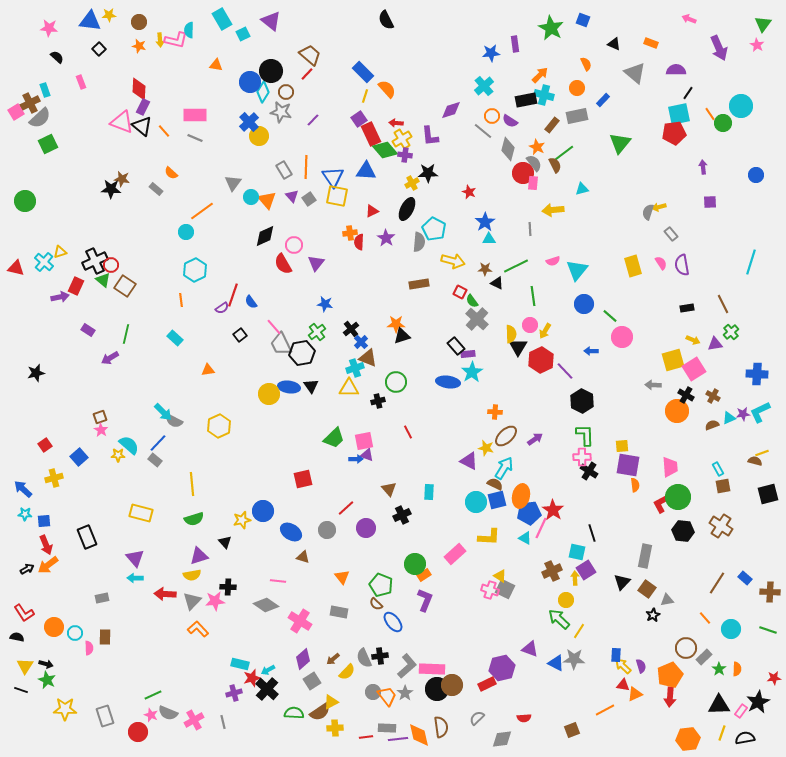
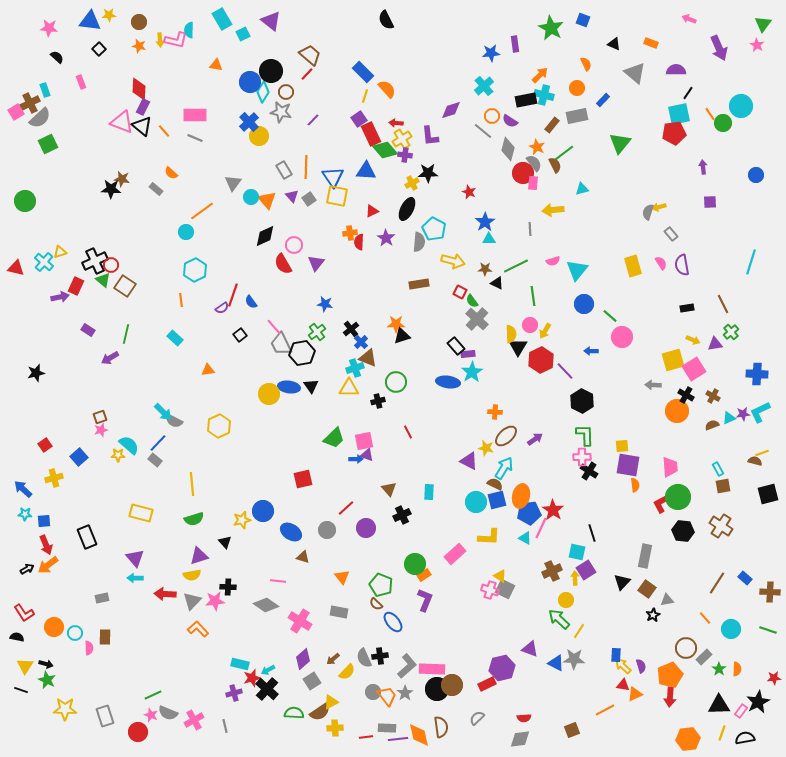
pink star at (101, 430): rotated 24 degrees clockwise
gray line at (223, 722): moved 2 px right, 4 px down
gray diamond at (502, 739): moved 18 px right
